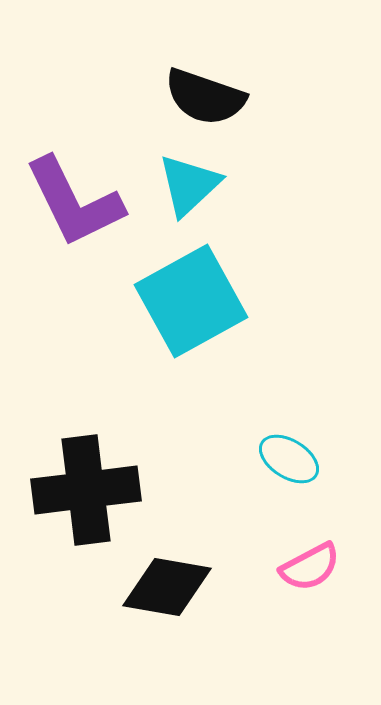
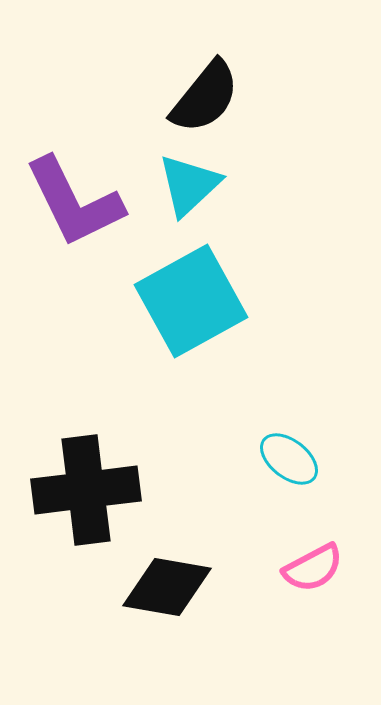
black semicircle: rotated 70 degrees counterclockwise
cyan ellipse: rotated 6 degrees clockwise
pink semicircle: moved 3 px right, 1 px down
